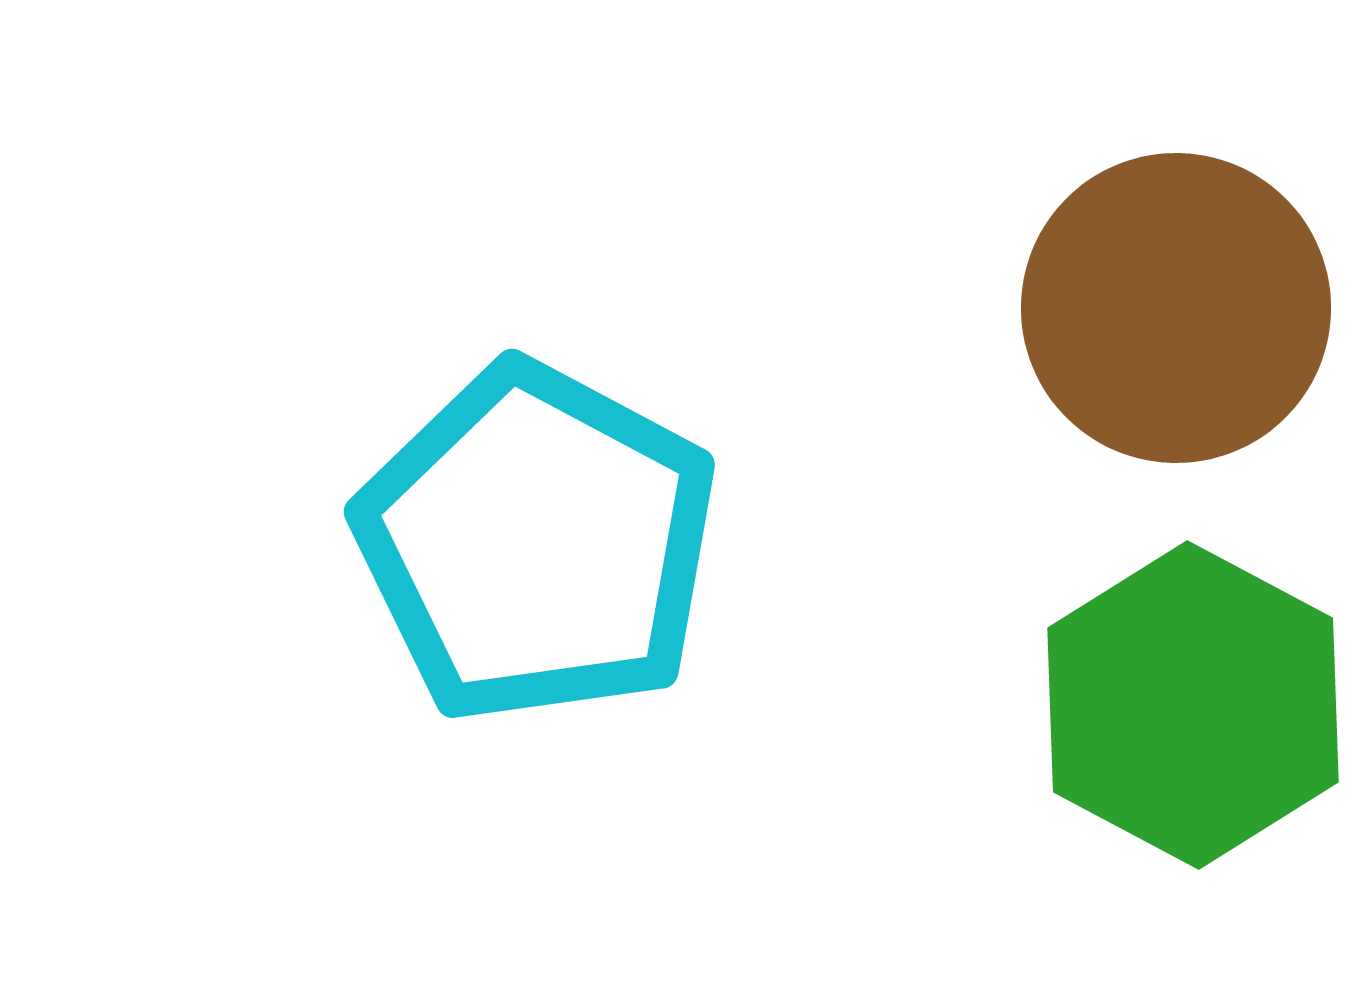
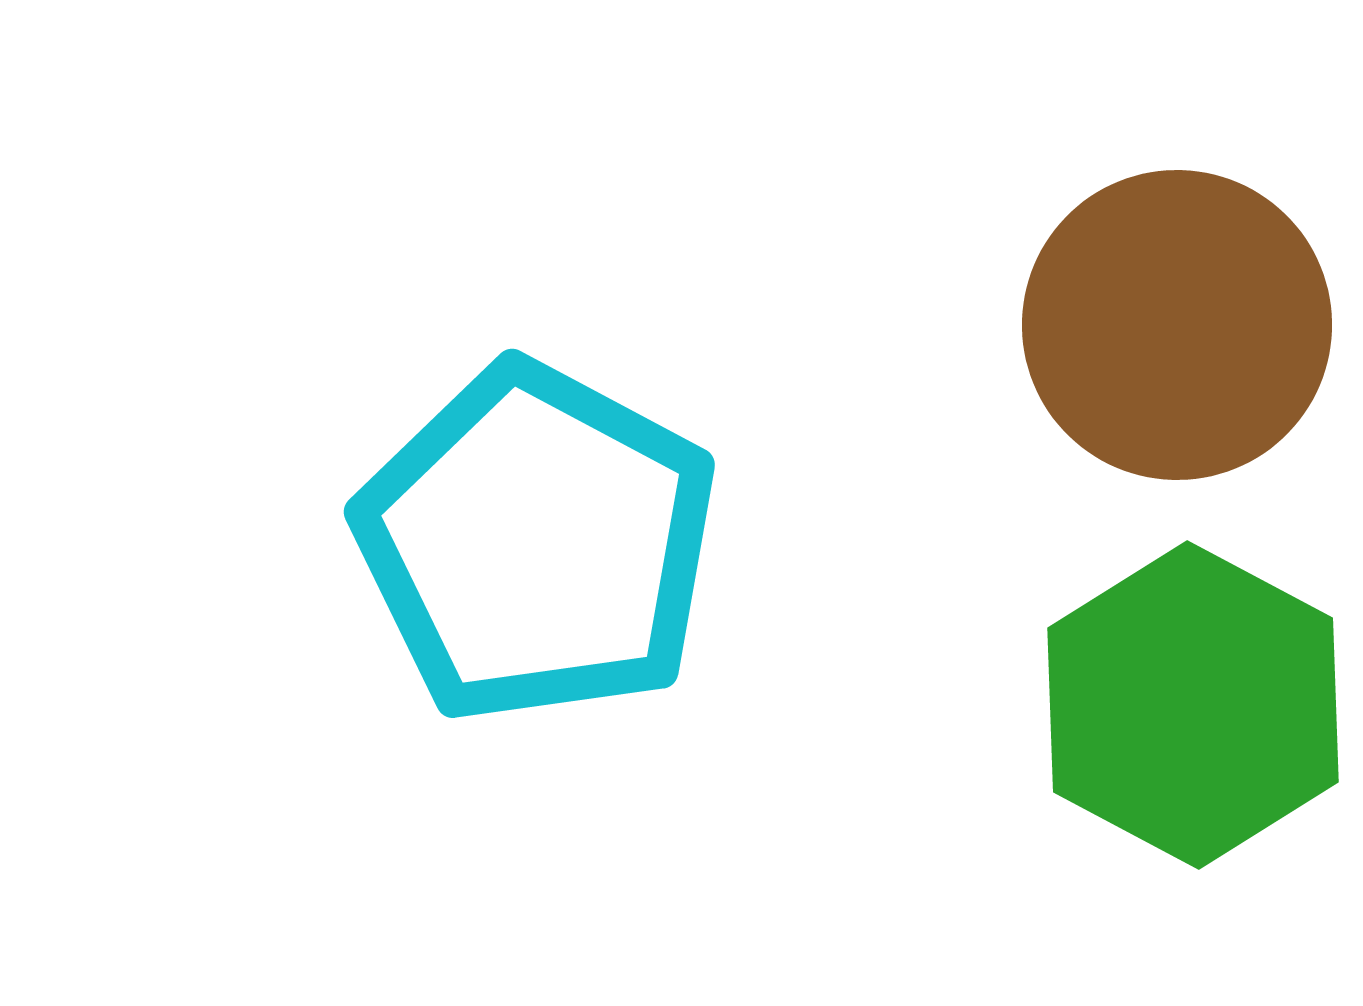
brown circle: moved 1 px right, 17 px down
